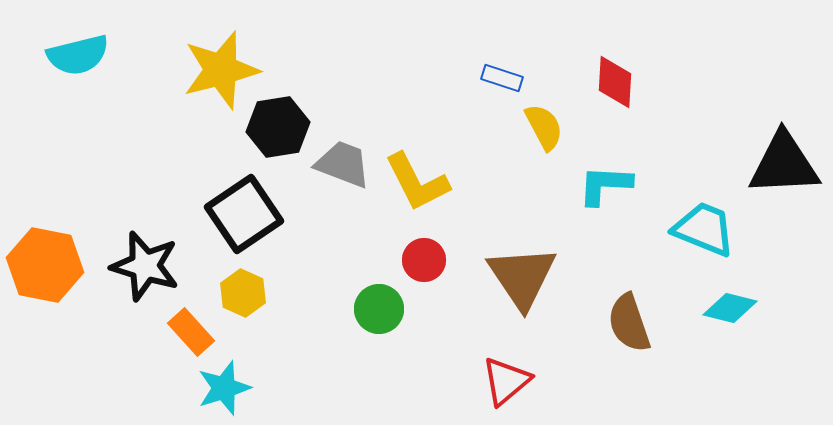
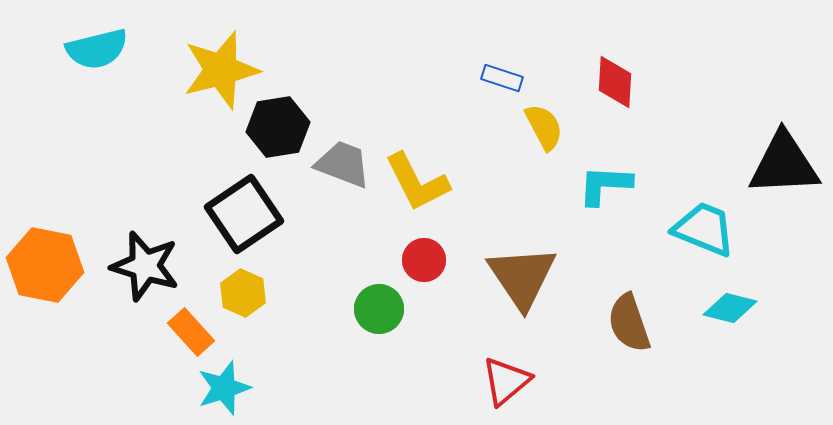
cyan semicircle: moved 19 px right, 6 px up
